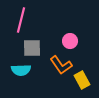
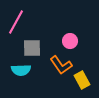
pink line: moved 5 px left, 2 px down; rotated 15 degrees clockwise
